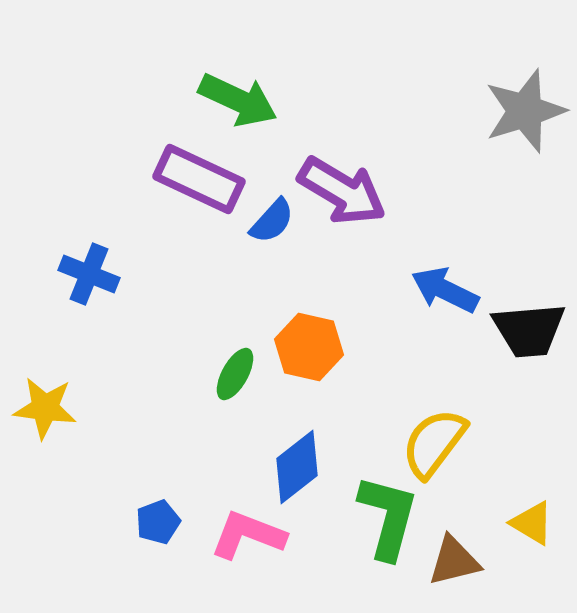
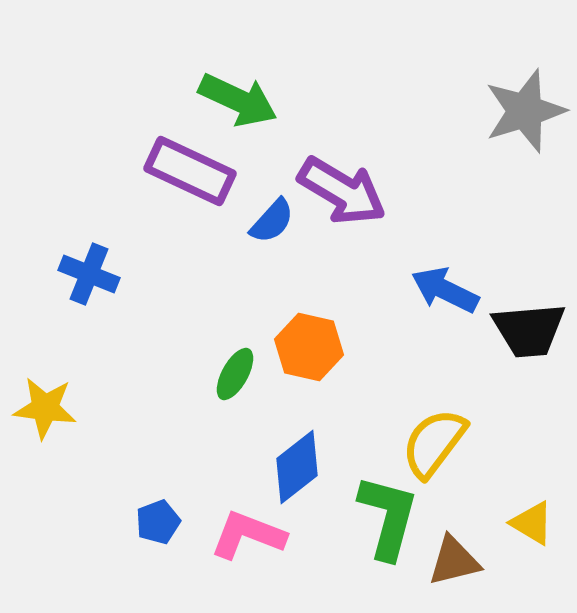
purple rectangle: moved 9 px left, 8 px up
